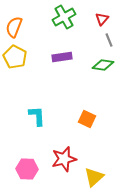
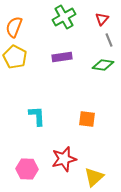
orange square: rotated 18 degrees counterclockwise
